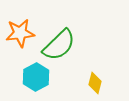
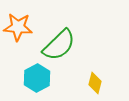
orange star: moved 2 px left, 6 px up; rotated 12 degrees clockwise
cyan hexagon: moved 1 px right, 1 px down
